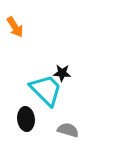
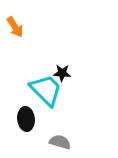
gray semicircle: moved 8 px left, 12 px down
